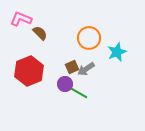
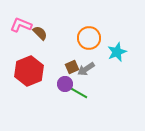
pink L-shape: moved 6 px down
